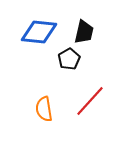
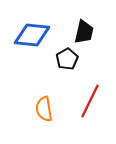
blue diamond: moved 7 px left, 3 px down
black pentagon: moved 2 px left
red line: rotated 16 degrees counterclockwise
